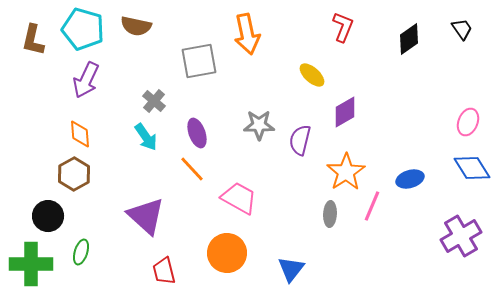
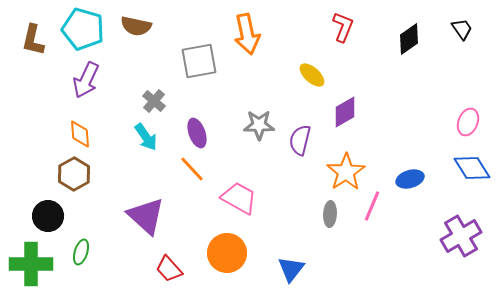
red trapezoid: moved 5 px right, 2 px up; rotated 28 degrees counterclockwise
